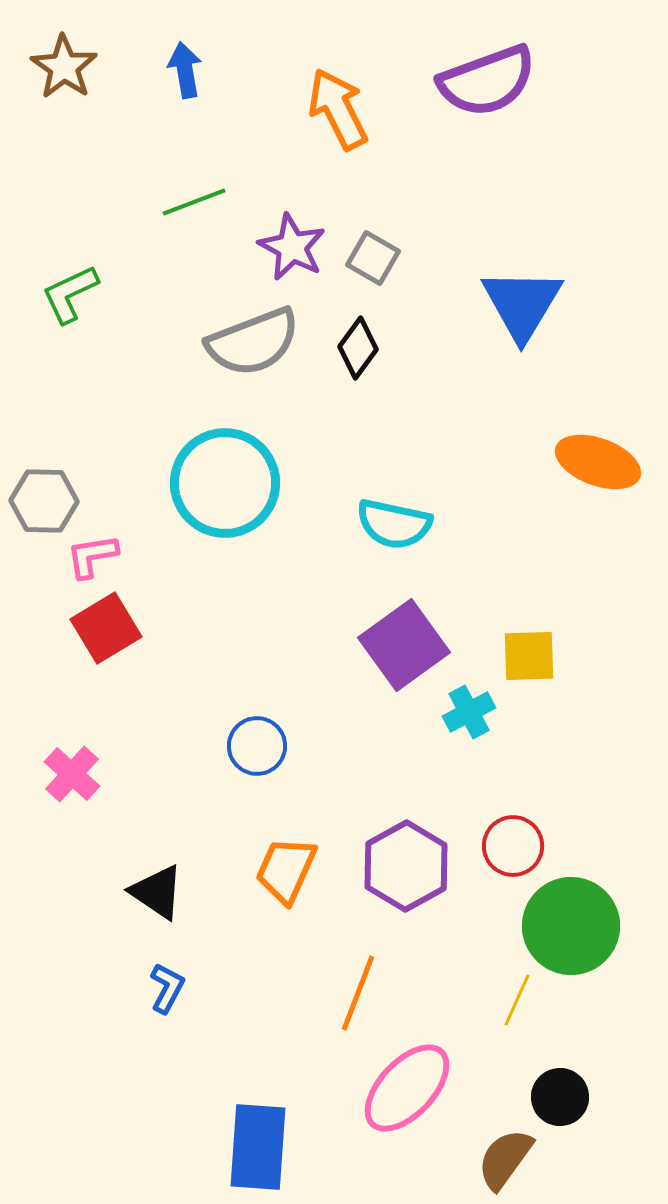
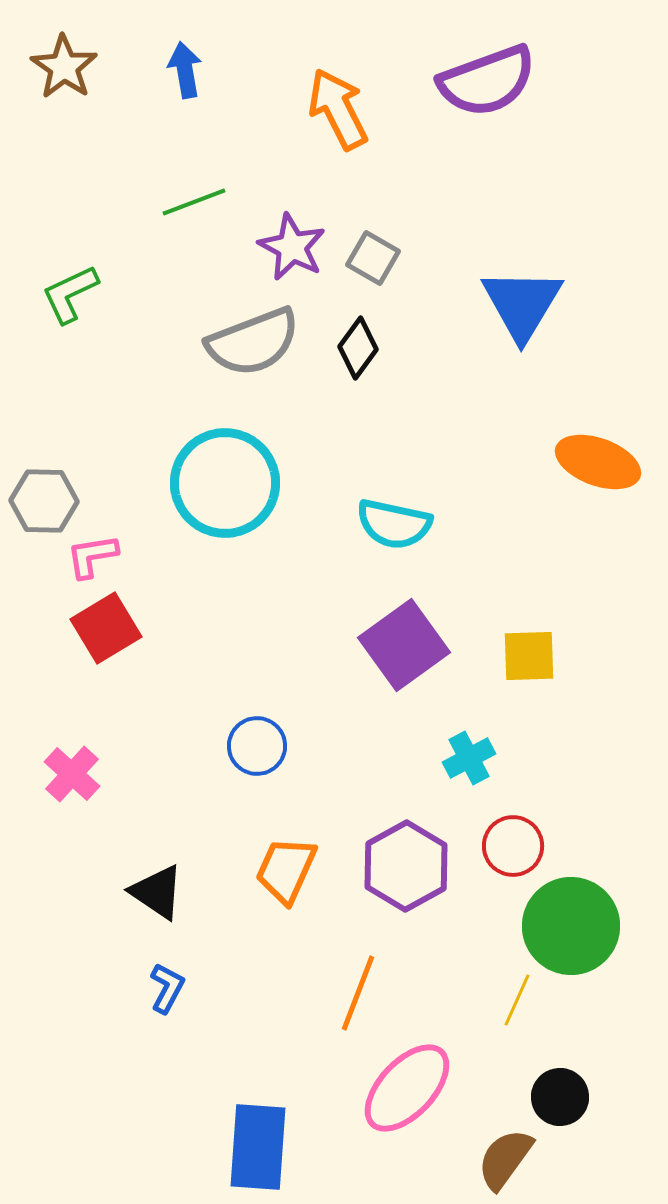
cyan cross: moved 46 px down
